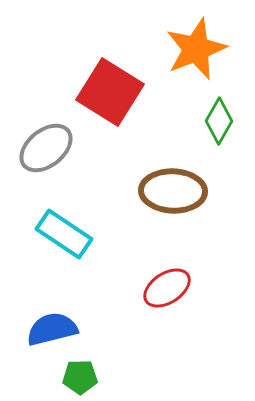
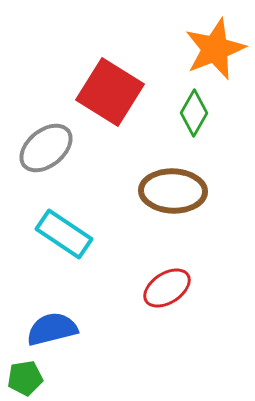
orange star: moved 19 px right
green diamond: moved 25 px left, 8 px up
green pentagon: moved 55 px left, 1 px down; rotated 8 degrees counterclockwise
